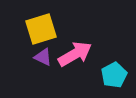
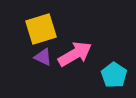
cyan pentagon: rotated 10 degrees counterclockwise
